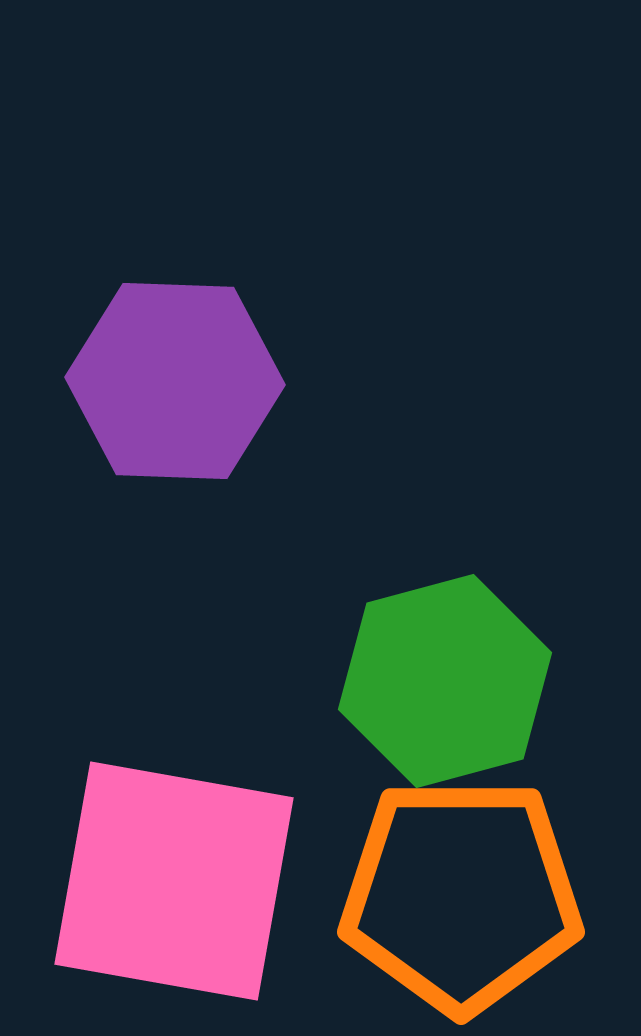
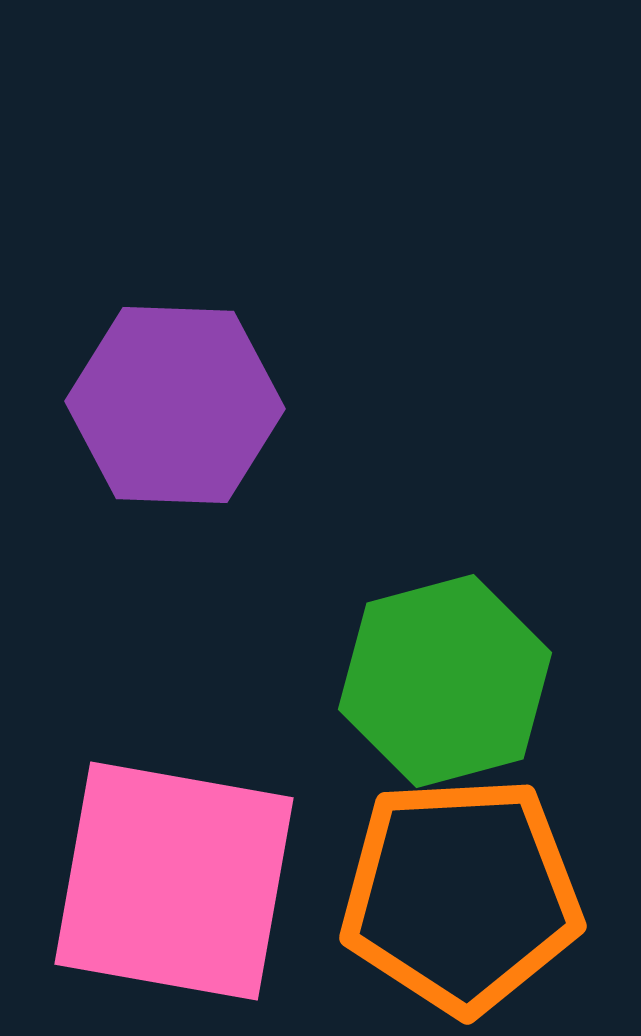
purple hexagon: moved 24 px down
orange pentagon: rotated 3 degrees counterclockwise
